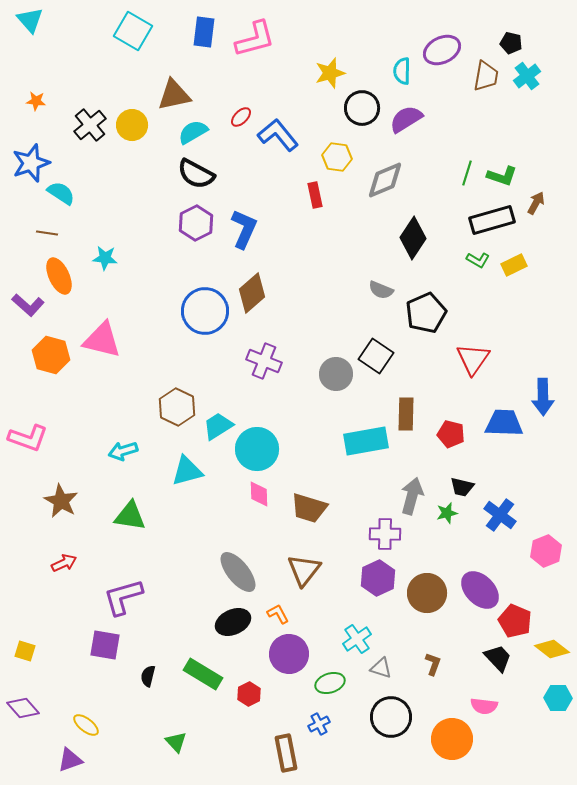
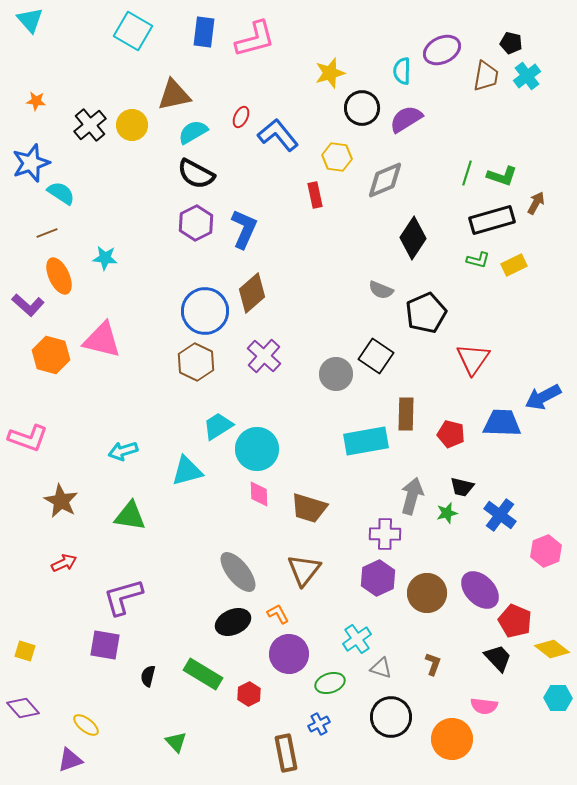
red ellipse at (241, 117): rotated 20 degrees counterclockwise
brown line at (47, 233): rotated 30 degrees counterclockwise
green L-shape at (478, 260): rotated 15 degrees counterclockwise
purple cross at (264, 361): moved 5 px up; rotated 20 degrees clockwise
blue arrow at (543, 397): rotated 63 degrees clockwise
brown hexagon at (177, 407): moved 19 px right, 45 px up
blue trapezoid at (504, 423): moved 2 px left
